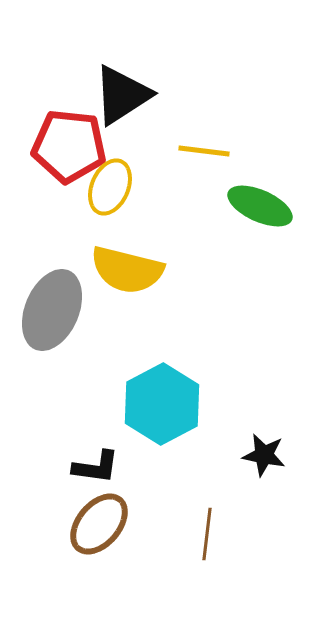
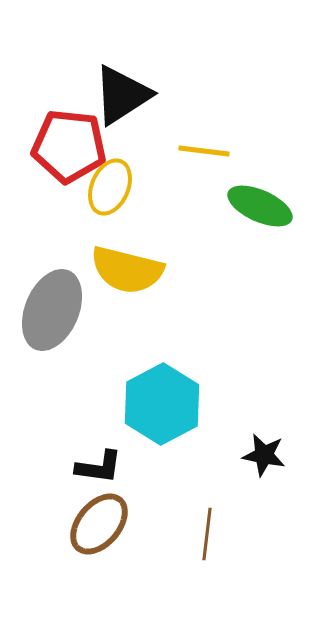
black L-shape: moved 3 px right
